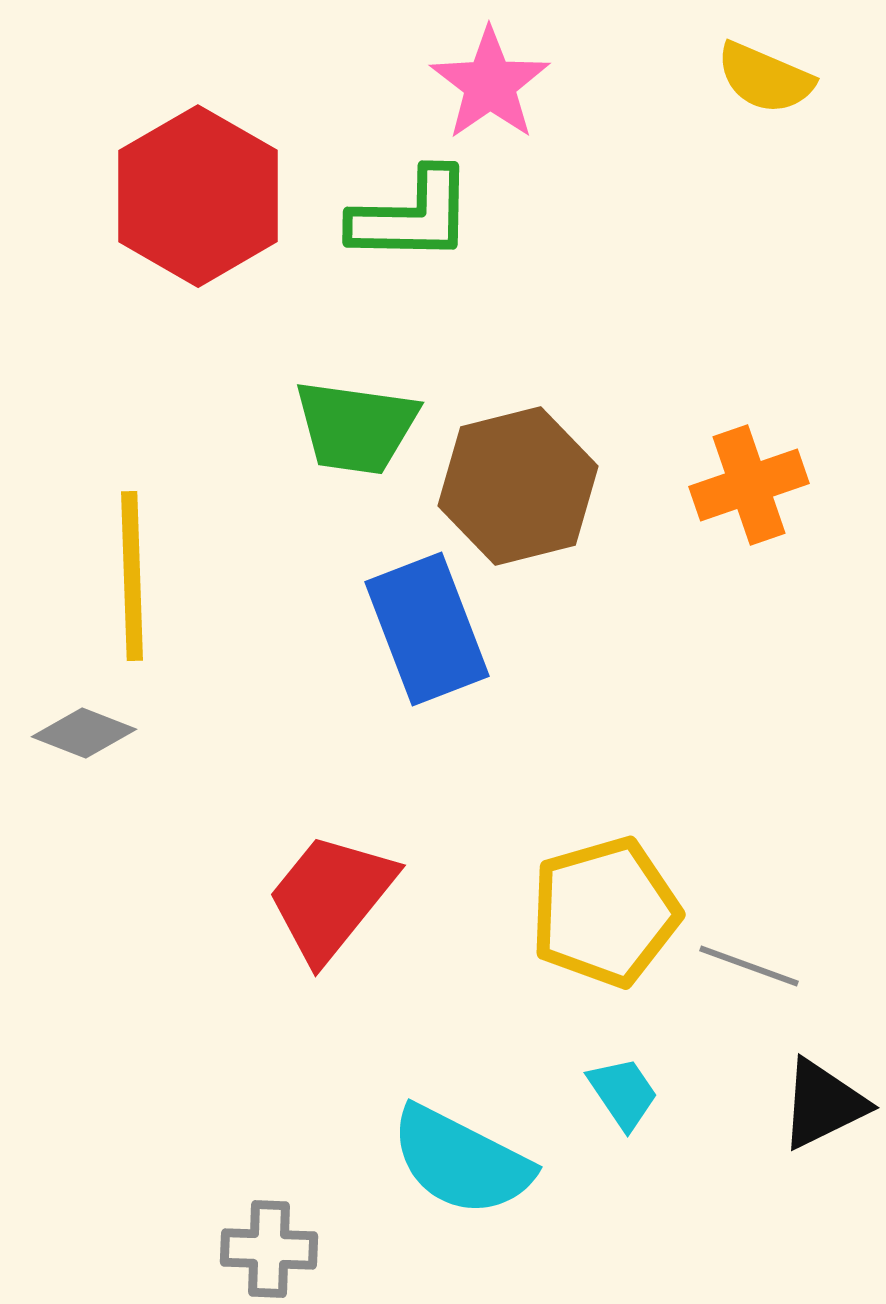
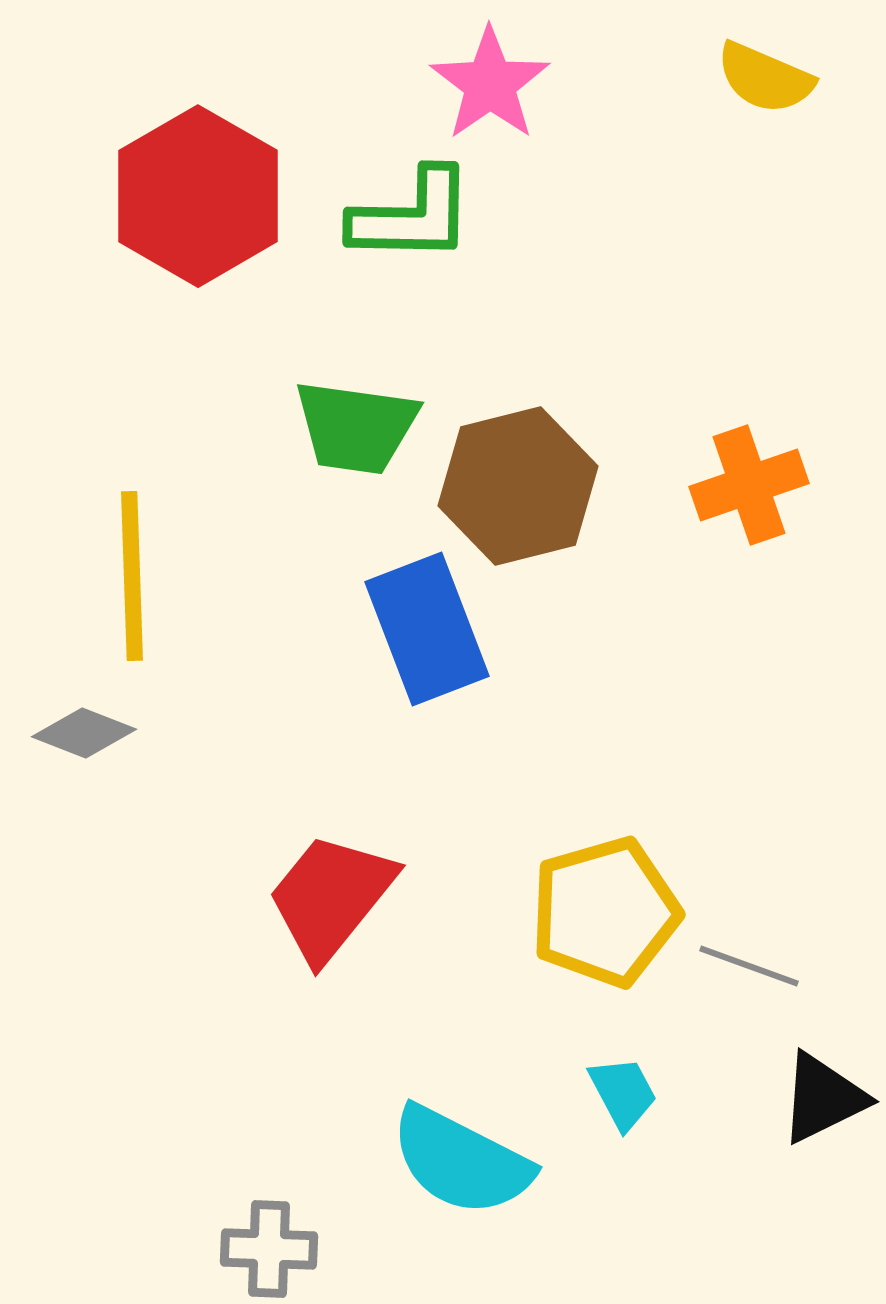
cyan trapezoid: rotated 6 degrees clockwise
black triangle: moved 6 px up
